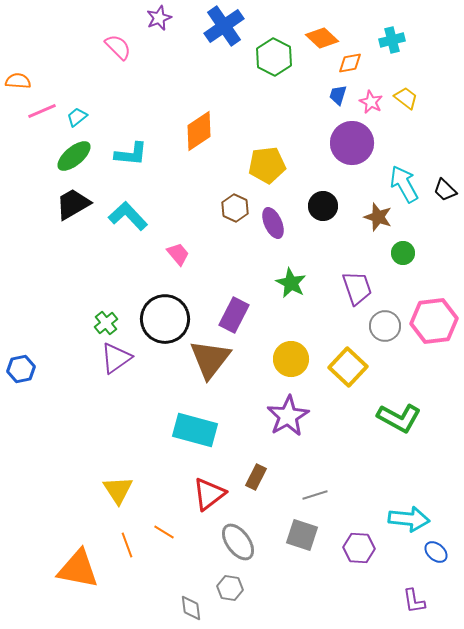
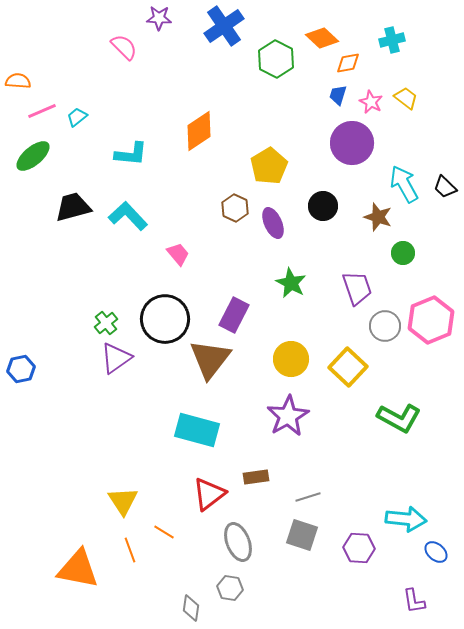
purple star at (159, 18): rotated 25 degrees clockwise
pink semicircle at (118, 47): moved 6 px right
green hexagon at (274, 57): moved 2 px right, 2 px down
orange diamond at (350, 63): moved 2 px left
green ellipse at (74, 156): moved 41 px left
yellow pentagon at (267, 165): moved 2 px right, 1 px down; rotated 24 degrees counterclockwise
black trapezoid at (445, 190): moved 3 px up
black trapezoid at (73, 204): moved 3 px down; rotated 15 degrees clockwise
pink hexagon at (434, 321): moved 3 px left, 1 px up; rotated 15 degrees counterclockwise
cyan rectangle at (195, 430): moved 2 px right
brown rectangle at (256, 477): rotated 55 degrees clockwise
yellow triangle at (118, 490): moved 5 px right, 11 px down
gray line at (315, 495): moved 7 px left, 2 px down
cyan arrow at (409, 519): moved 3 px left
gray ellipse at (238, 542): rotated 15 degrees clockwise
orange line at (127, 545): moved 3 px right, 5 px down
gray diamond at (191, 608): rotated 16 degrees clockwise
